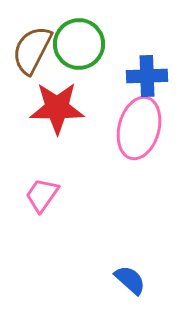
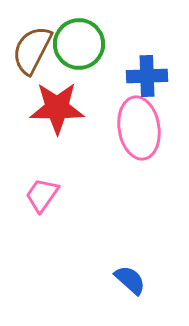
pink ellipse: rotated 24 degrees counterclockwise
